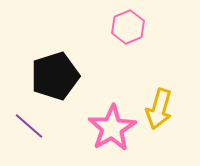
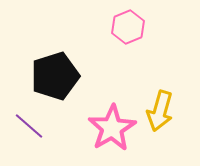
yellow arrow: moved 1 px right, 2 px down
